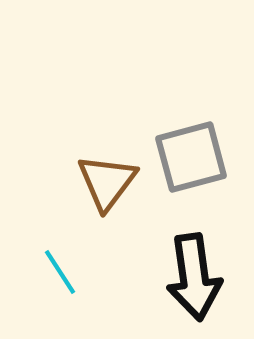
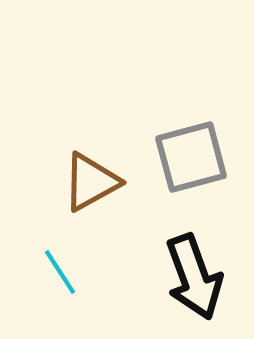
brown triangle: moved 16 px left; rotated 24 degrees clockwise
black arrow: rotated 12 degrees counterclockwise
